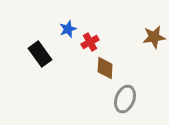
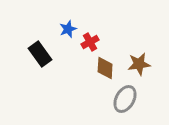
brown star: moved 15 px left, 27 px down
gray ellipse: rotated 8 degrees clockwise
